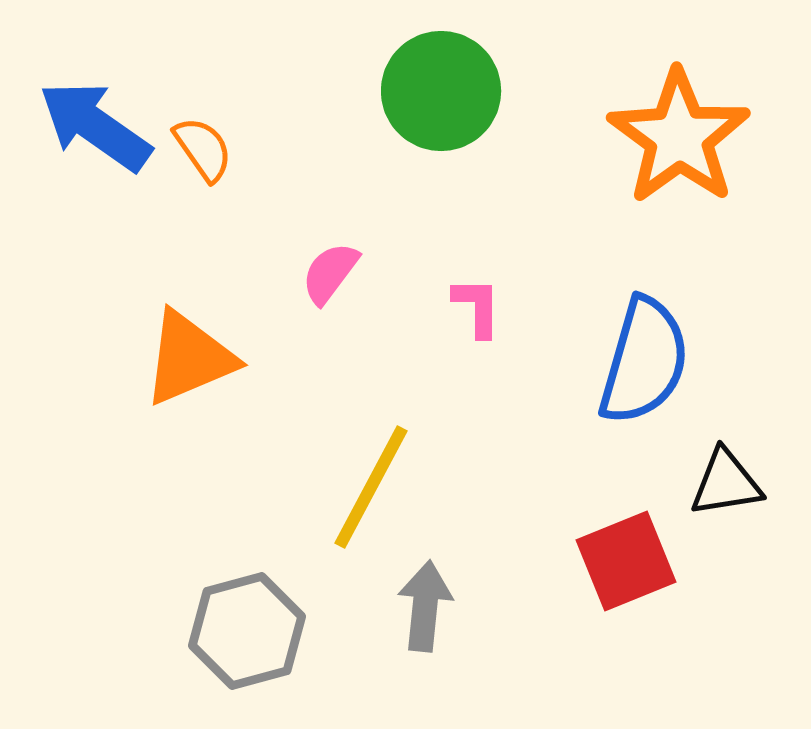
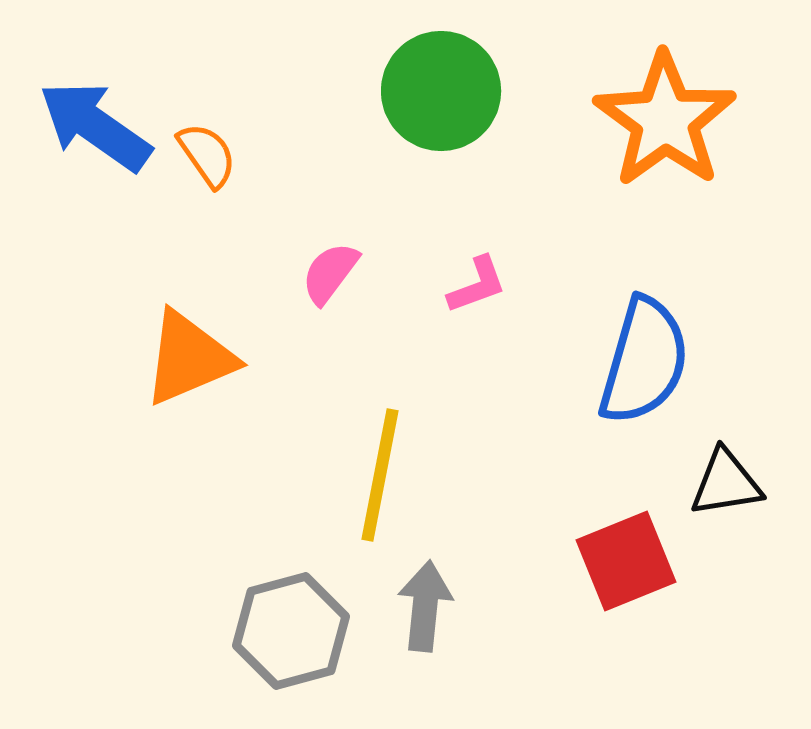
orange star: moved 14 px left, 17 px up
orange semicircle: moved 4 px right, 6 px down
pink L-shape: moved 22 px up; rotated 70 degrees clockwise
yellow line: moved 9 px right, 12 px up; rotated 17 degrees counterclockwise
gray hexagon: moved 44 px right
